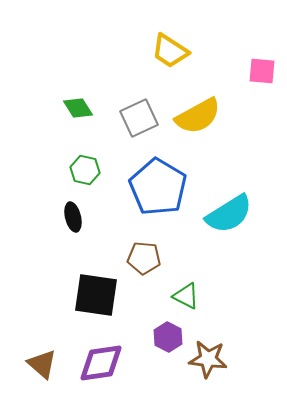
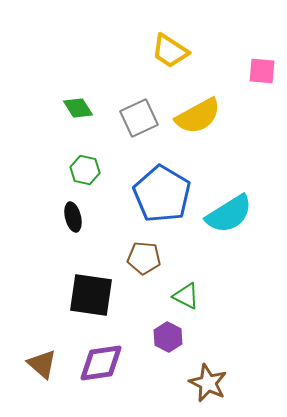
blue pentagon: moved 4 px right, 7 px down
black square: moved 5 px left
brown star: moved 24 px down; rotated 18 degrees clockwise
